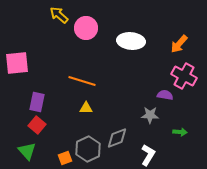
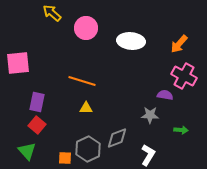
yellow arrow: moved 7 px left, 2 px up
pink square: moved 1 px right
green arrow: moved 1 px right, 2 px up
orange square: rotated 24 degrees clockwise
